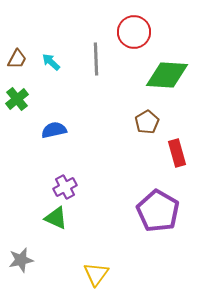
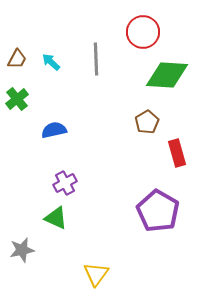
red circle: moved 9 px right
purple cross: moved 4 px up
gray star: moved 1 px right, 10 px up
